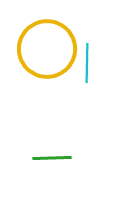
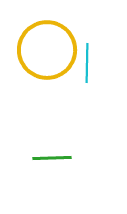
yellow circle: moved 1 px down
